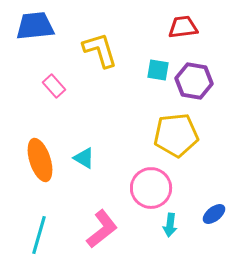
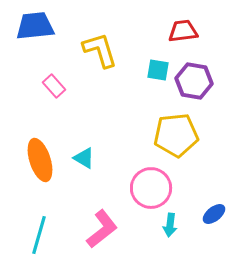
red trapezoid: moved 4 px down
